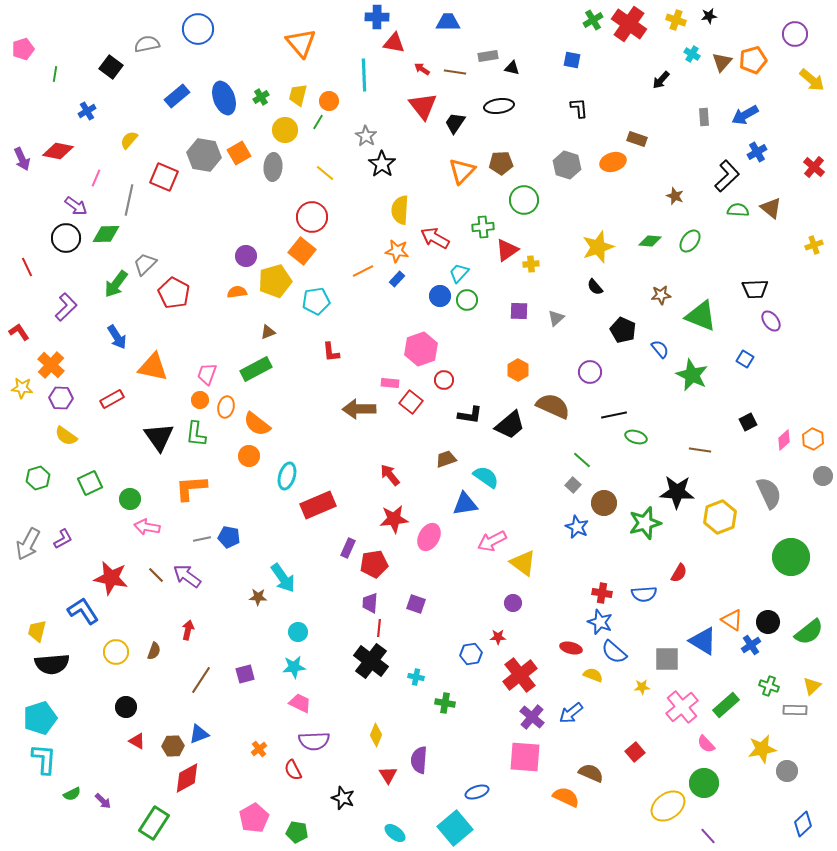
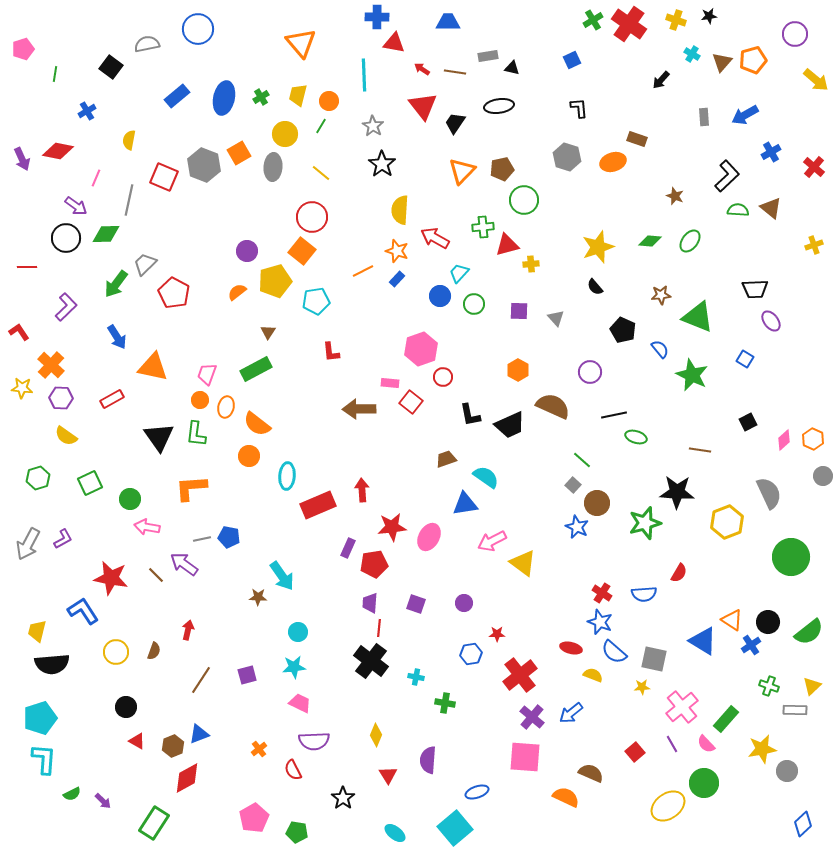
blue square at (572, 60): rotated 36 degrees counterclockwise
yellow arrow at (812, 80): moved 4 px right
blue ellipse at (224, 98): rotated 32 degrees clockwise
green line at (318, 122): moved 3 px right, 4 px down
yellow circle at (285, 130): moved 4 px down
gray star at (366, 136): moved 7 px right, 10 px up
yellow semicircle at (129, 140): rotated 30 degrees counterclockwise
blue cross at (757, 152): moved 14 px right
gray hexagon at (204, 155): moved 10 px down; rotated 12 degrees clockwise
brown pentagon at (501, 163): moved 1 px right, 6 px down; rotated 10 degrees counterclockwise
gray hexagon at (567, 165): moved 8 px up
yellow line at (325, 173): moved 4 px left
red triangle at (507, 250): moved 5 px up; rotated 20 degrees clockwise
orange star at (397, 251): rotated 10 degrees clockwise
purple circle at (246, 256): moved 1 px right, 5 px up
red line at (27, 267): rotated 66 degrees counterclockwise
orange semicircle at (237, 292): rotated 30 degrees counterclockwise
green circle at (467, 300): moved 7 px right, 4 px down
green triangle at (701, 316): moved 3 px left, 1 px down
gray triangle at (556, 318): rotated 30 degrees counterclockwise
brown triangle at (268, 332): rotated 35 degrees counterclockwise
red circle at (444, 380): moved 1 px left, 3 px up
black L-shape at (470, 415): rotated 70 degrees clockwise
black trapezoid at (510, 425): rotated 16 degrees clockwise
red arrow at (390, 475): moved 28 px left, 15 px down; rotated 35 degrees clockwise
cyan ellipse at (287, 476): rotated 12 degrees counterclockwise
brown circle at (604, 503): moved 7 px left
yellow hexagon at (720, 517): moved 7 px right, 5 px down
red star at (394, 519): moved 2 px left, 8 px down
purple arrow at (187, 576): moved 3 px left, 12 px up
cyan arrow at (283, 578): moved 1 px left, 2 px up
red cross at (602, 593): rotated 24 degrees clockwise
purple circle at (513, 603): moved 49 px left
red star at (498, 637): moved 1 px left, 3 px up
gray square at (667, 659): moved 13 px left; rotated 12 degrees clockwise
purple square at (245, 674): moved 2 px right, 1 px down
green rectangle at (726, 705): moved 14 px down; rotated 8 degrees counterclockwise
brown hexagon at (173, 746): rotated 20 degrees counterclockwise
purple semicircle at (419, 760): moved 9 px right
black star at (343, 798): rotated 15 degrees clockwise
purple line at (708, 836): moved 36 px left, 92 px up; rotated 12 degrees clockwise
